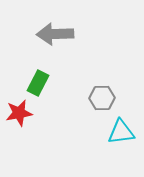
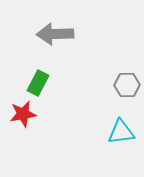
gray hexagon: moved 25 px right, 13 px up
red star: moved 4 px right, 1 px down
